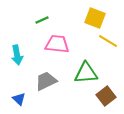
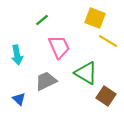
green line: rotated 16 degrees counterclockwise
pink trapezoid: moved 2 px right, 3 px down; rotated 60 degrees clockwise
green triangle: rotated 35 degrees clockwise
brown square: rotated 18 degrees counterclockwise
